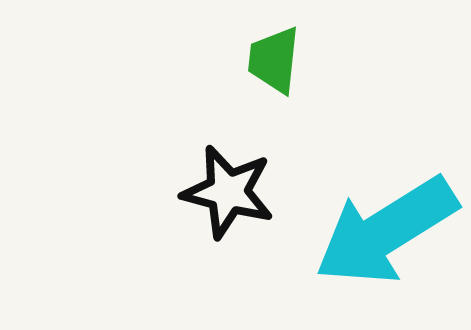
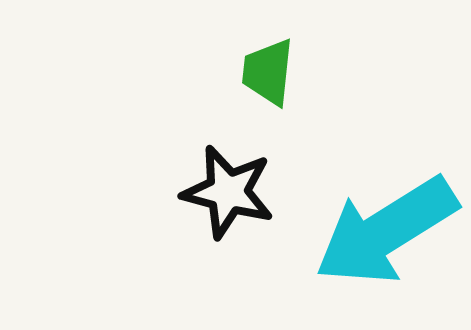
green trapezoid: moved 6 px left, 12 px down
